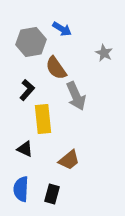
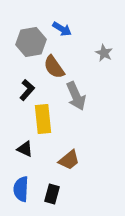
brown semicircle: moved 2 px left, 1 px up
